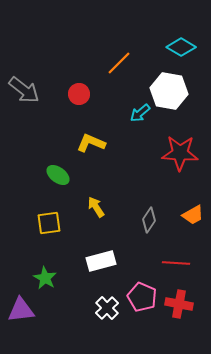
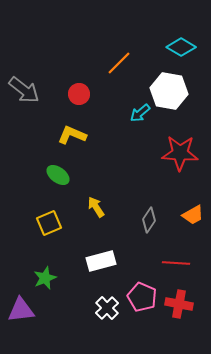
yellow L-shape: moved 19 px left, 8 px up
yellow square: rotated 15 degrees counterclockwise
green star: rotated 20 degrees clockwise
